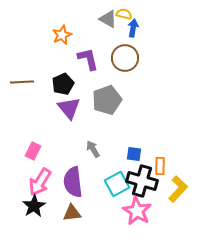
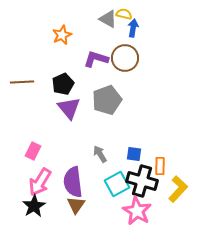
purple L-shape: moved 8 px right; rotated 60 degrees counterclockwise
gray arrow: moved 7 px right, 5 px down
brown triangle: moved 4 px right, 8 px up; rotated 48 degrees counterclockwise
